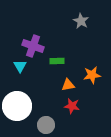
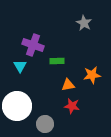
gray star: moved 3 px right, 2 px down
purple cross: moved 1 px up
gray circle: moved 1 px left, 1 px up
